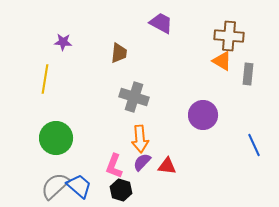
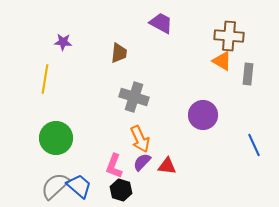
orange arrow: rotated 20 degrees counterclockwise
